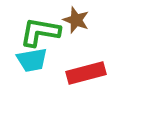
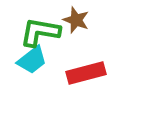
cyan trapezoid: rotated 28 degrees counterclockwise
